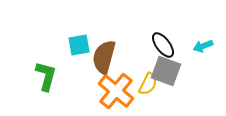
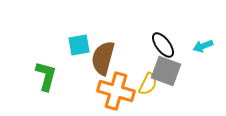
brown semicircle: moved 1 px left, 1 px down
orange cross: rotated 24 degrees counterclockwise
